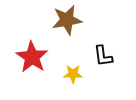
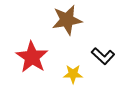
black L-shape: rotated 40 degrees counterclockwise
